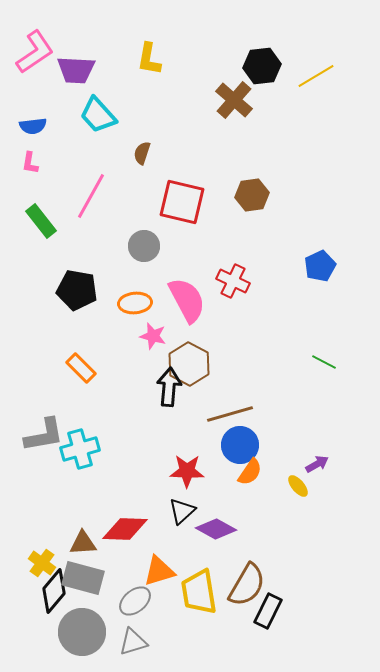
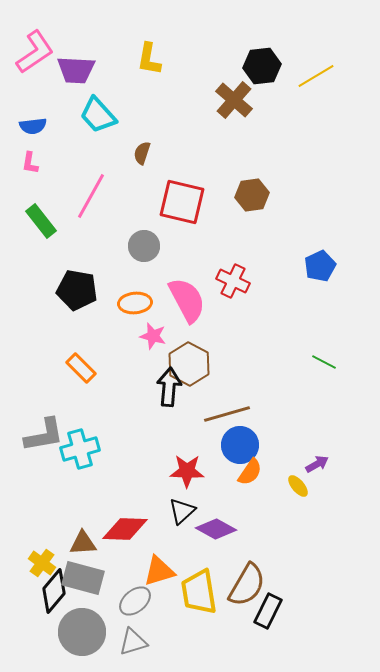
brown line at (230, 414): moved 3 px left
